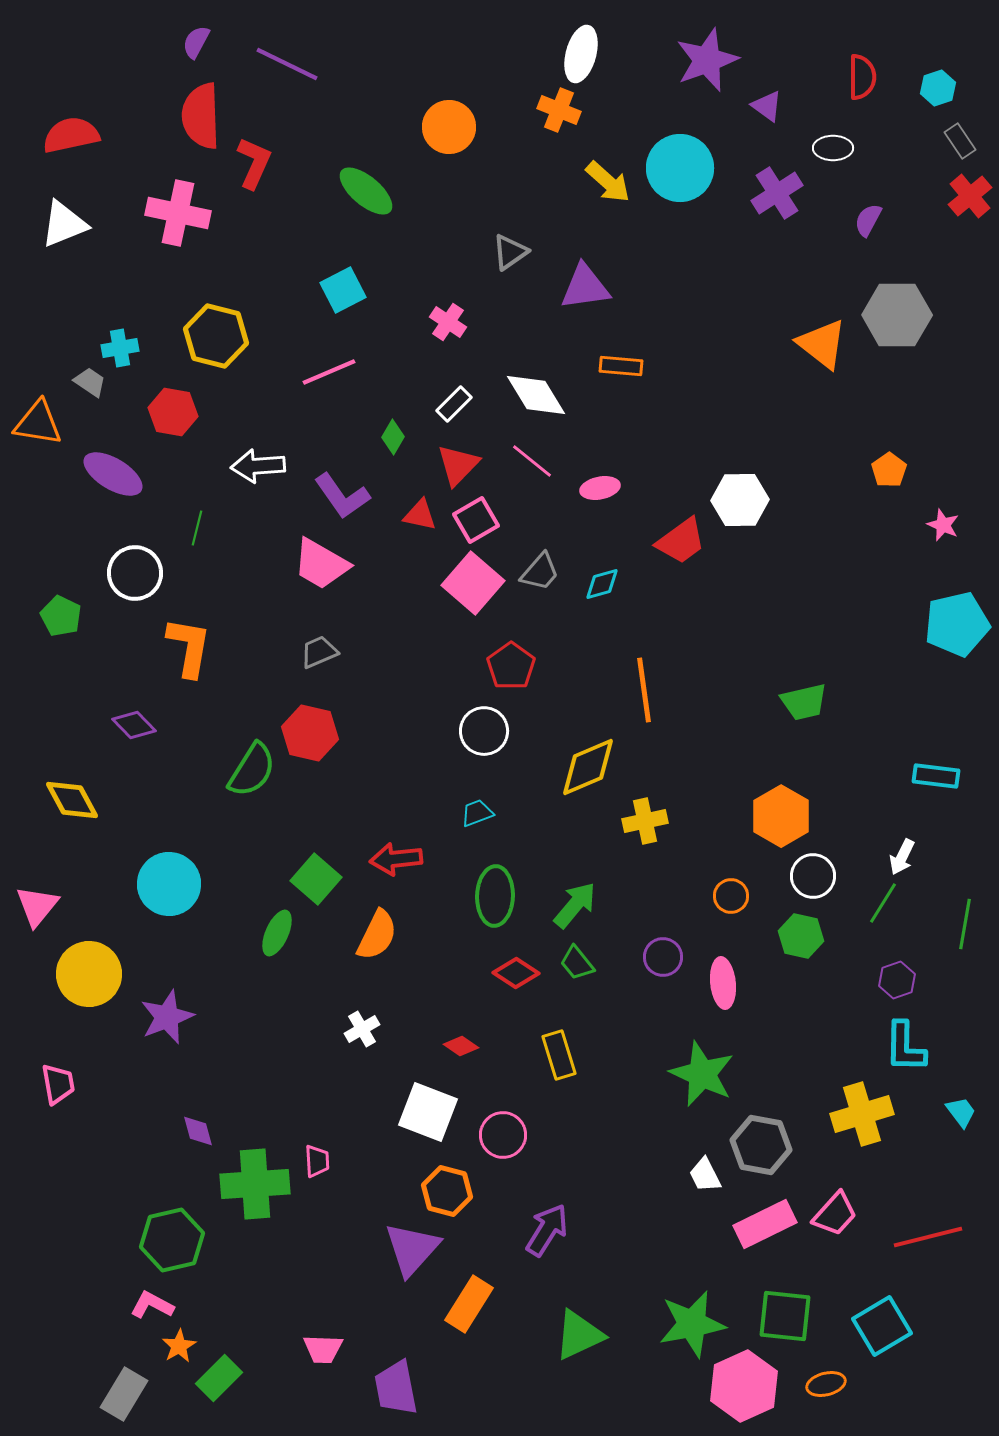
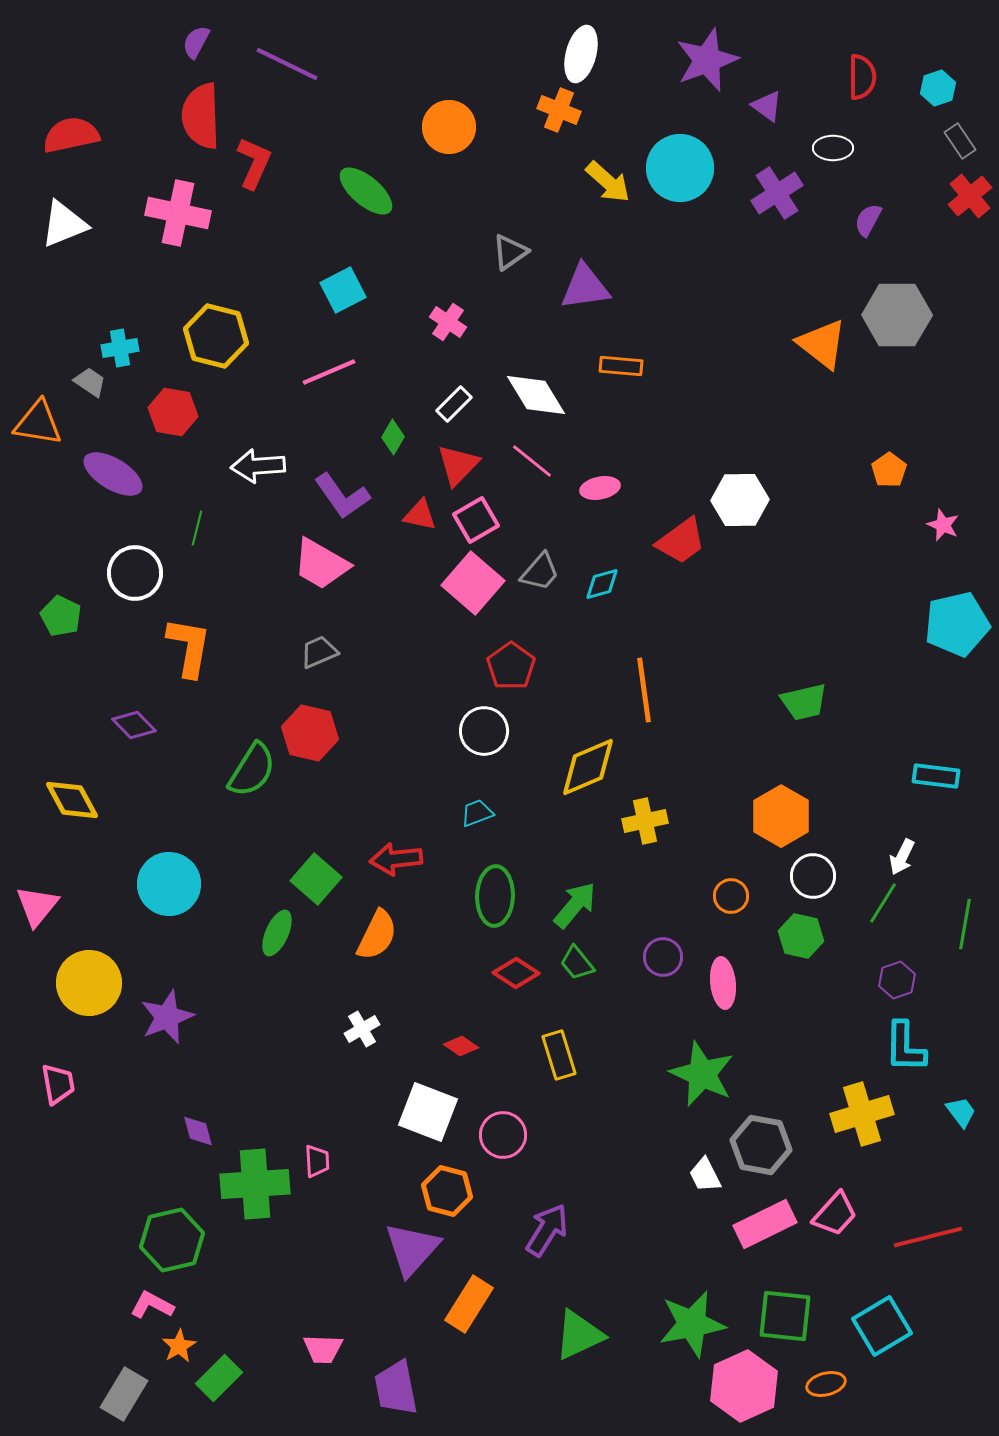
yellow circle at (89, 974): moved 9 px down
